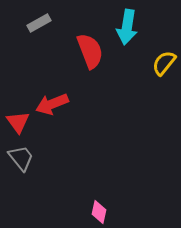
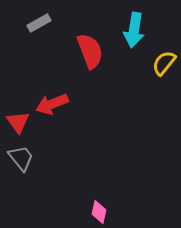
cyan arrow: moved 7 px right, 3 px down
